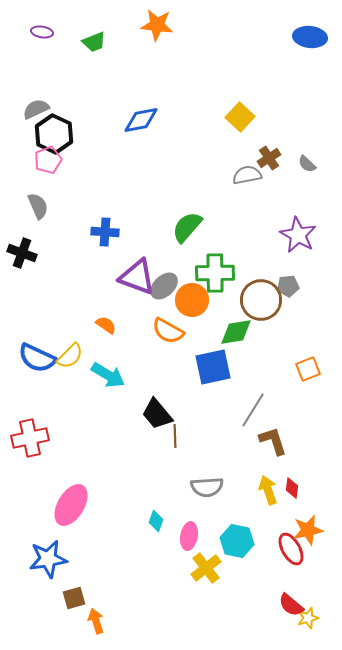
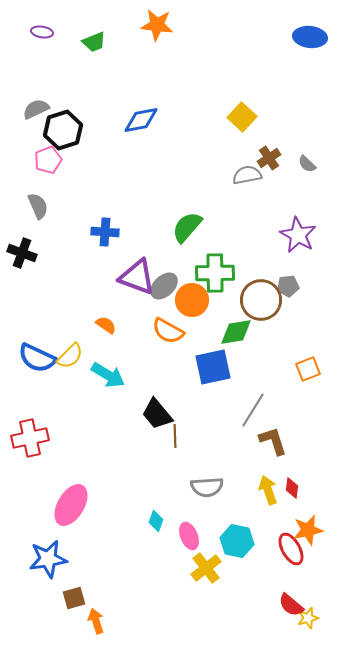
yellow square at (240, 117): moved 2 px right
black hexagon at (54, 134): moved 9 px right, 4 px up; rotated 18 degrees clockwise
pink ellipse at (189, 536): rotated 32 degrees counterclockwise
